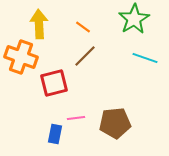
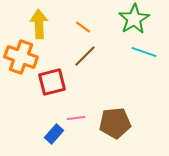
cyan line: moved 1 px left, 6 px up
red square: moved 2 px left, 1 px up
blue rectangle: moved 1 px left; rotated 30 degrees clockwise
